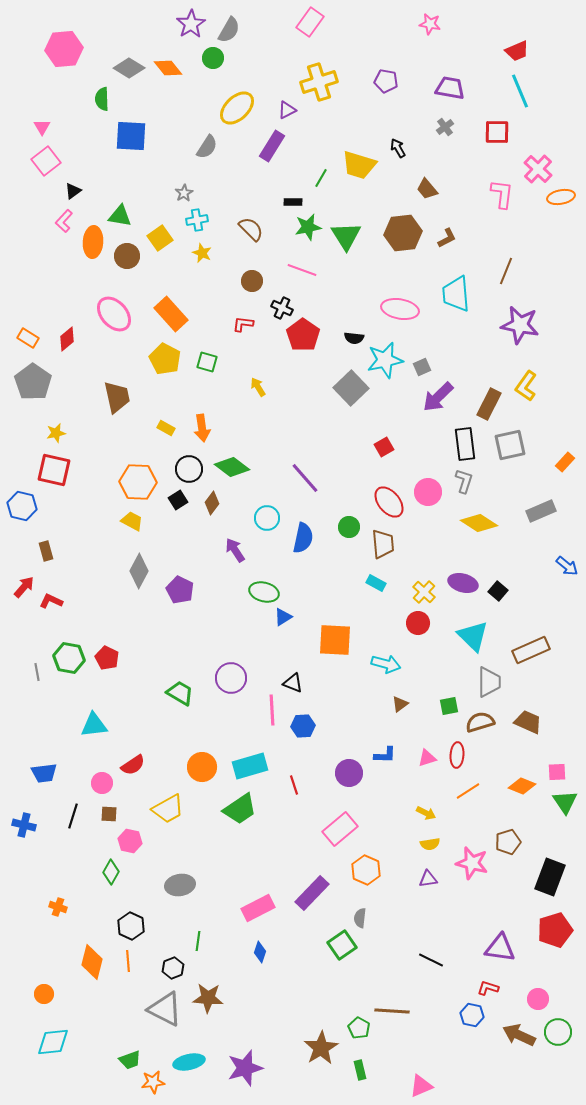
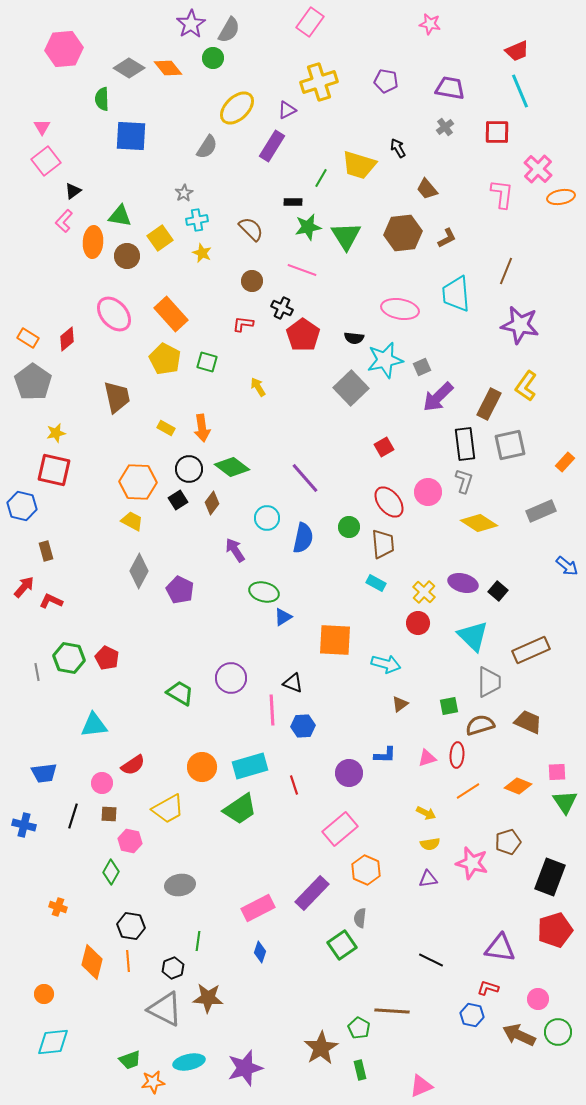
brown semicircle at (480, 722): moved 3 px down
orange diamond at (522, 786): moved 4 px left
black hexagon at (131, 926): rotated 16 degrees counterclockwise
